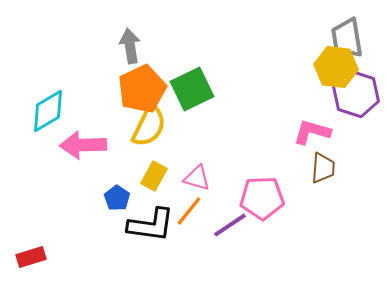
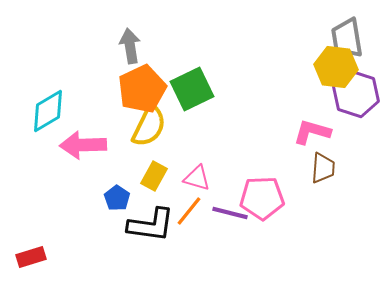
purple line: moved 12 px up; rotated 48 degrees clockwise
